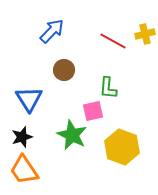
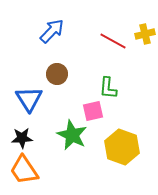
brown circle: moved 7 px left, 4 px down
black star: moved 1 px down; rotated 15 degrees clockwise
